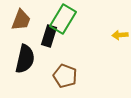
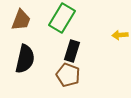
green rectangle: moved 1 px left, 1 px up
black rectangle: moved 23 px right, 15 px down
brown pentagon: moved 3 px right, 1 px up
